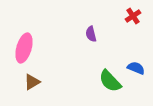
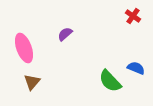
red cross: rotated 21 degrees counterclockwise
purple semicircle: moved 26 px left; rotated 63 degrees clockwise
pink ellipse: rotated 36 degrees counterclockwise
brown triangle: rotated 18 degrees counterclockwise
